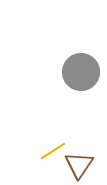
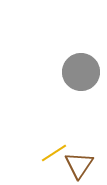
yellow line: moved 1 px right, 2 px down
